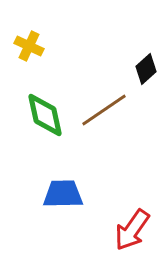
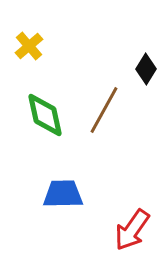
yellow cross: rotated 24 degrees clockwise
black diamond: rotated 16 degrees counterclockwise
brown line: rotated 27 degrees counterclockwise
